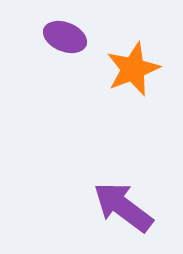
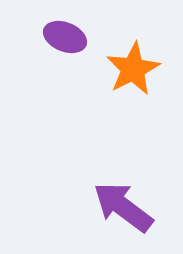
orange star: rotated 6 degrees counterclockwise
